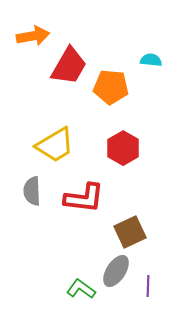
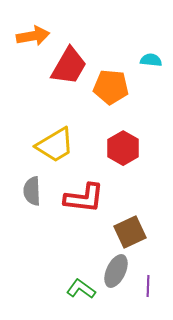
gray ellipse: rotated 8 degrees counterclockwise
